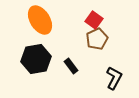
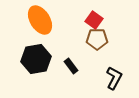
brown pentagon: rotated 25 degrees clockwise
